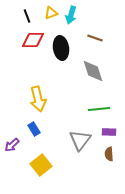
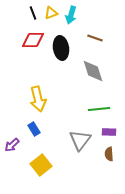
black line: moved 6 px right, 3 px up
